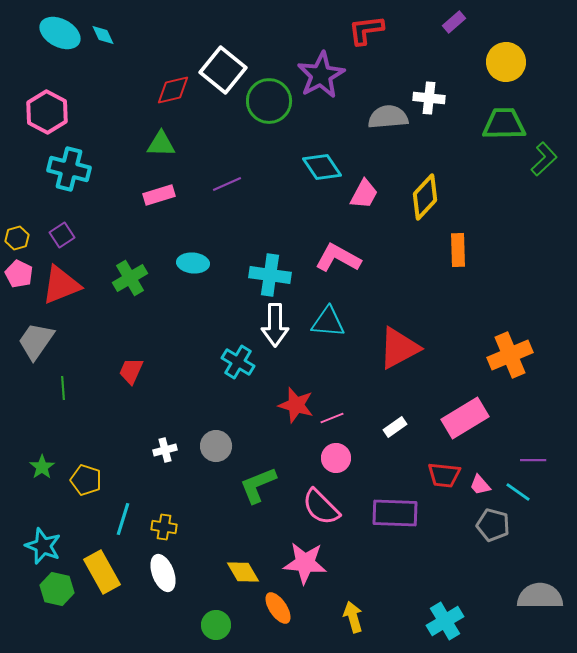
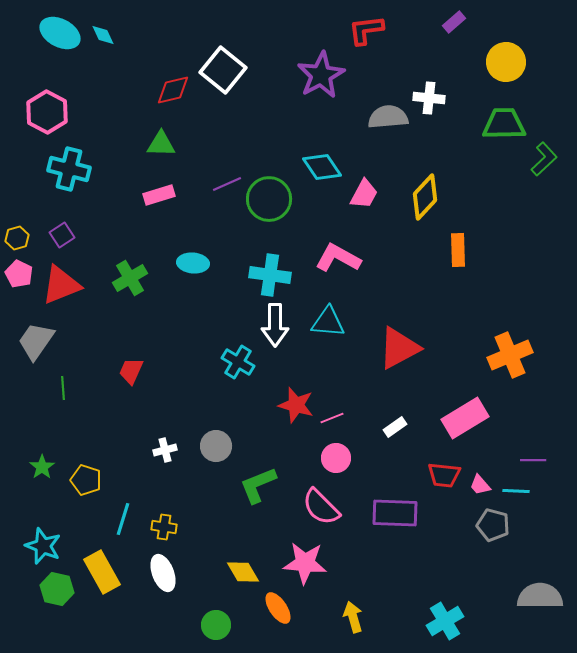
green circle at (269, 101): moved 98 px down
cyan line at (518, 492): moved 2 px left, 1 px up; rotated 32 degrees counterclockwise
